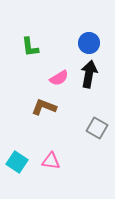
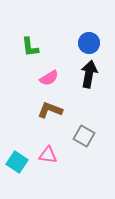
pink semicircle: moved 10 px left
brown L-shape: moved 6 px right, 3 px down
gray square: moved 13 px left, 8 px down
pink triangle: moved 3 px left, 6 px up
